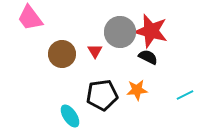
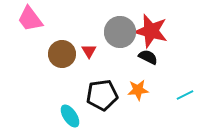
pink trapezoid: moved 1 px down
red triangle: moved 6 px left
orange star: moved 1 px right
